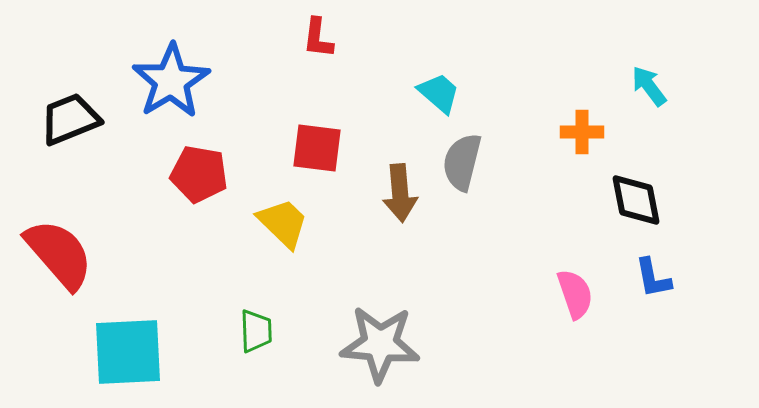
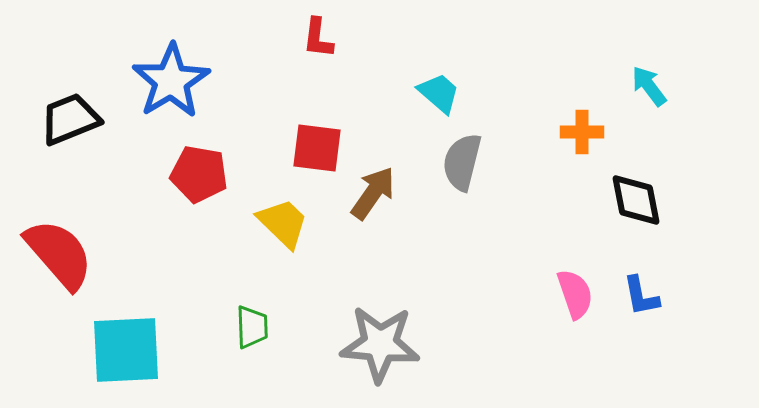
brown arrow: moved 27 px left; rotated 140 degrees counterclockwise
blue L-shape: moved 12 px left, 18 px down
green trapezoid: moved 4 px left, 4 px up
cyan square: moved 2 px left, 2 px up
